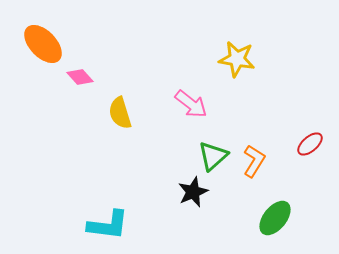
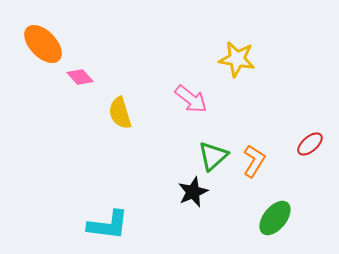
pink arrow: moved 5 px up
